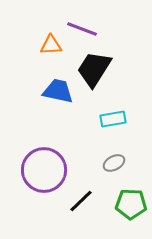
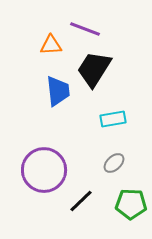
purple line: moved 3 px right
blue trapezoid: rotated 72 degrees clockwise
gray ellipse: rotated 15 degrees counterclockwise
